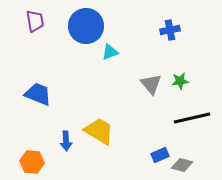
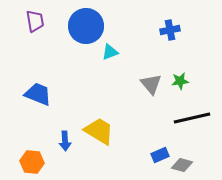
blue arrow: moved 1 px left
